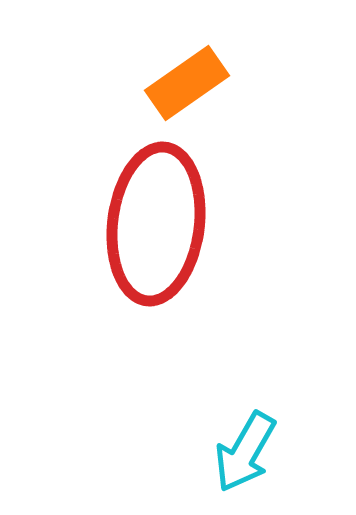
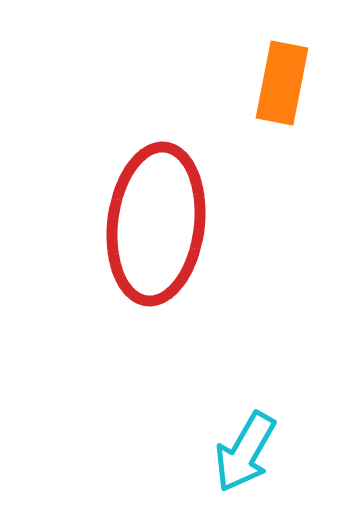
orange rectangle: moved 95 px right; rotated 44 degrees counterclockwise
